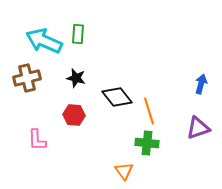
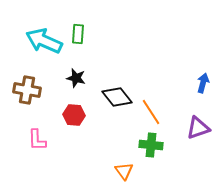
brown cross: moved 12 px down; rotated 24 degrees clockwise
blue arrow: moved 2 px right, 1 px up
orange line: moved 2 px right, 1 px down; rotated 16 degrees counterclockwise
green cross: moved 4 px right, 2 px down
